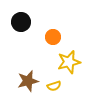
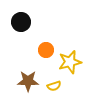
orange circle: moved 7 px left, 13 px down
yellow star: moved 1 px right
brown star: rotated 15 degrees clockwise
